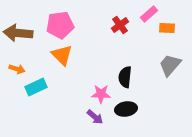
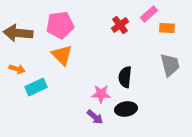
gray trapezoid: rotated 125 degrees clockwise
